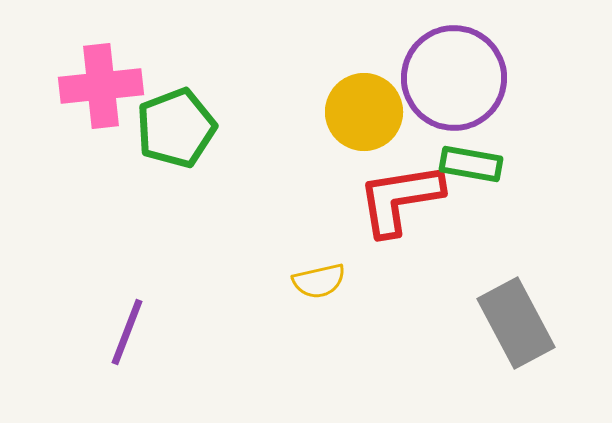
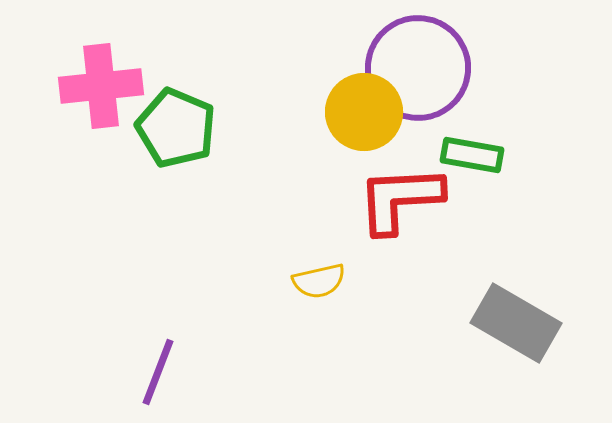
purple circle: moved 36 px left, 10 px up
green pentagon: rotated 28 degrees counterclockwise
green rectangle: moved 1 px right, 9 px up
red L-shape: rotated 6 degrees clockwise
gray rectangle: rotated 32 degrees counterclockwise
purple line: moved 31 px right, 40 px down
